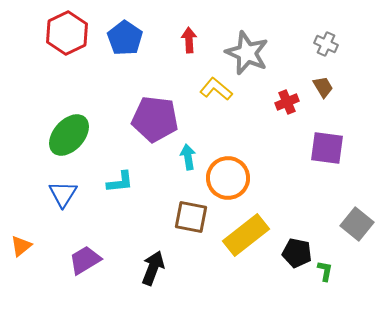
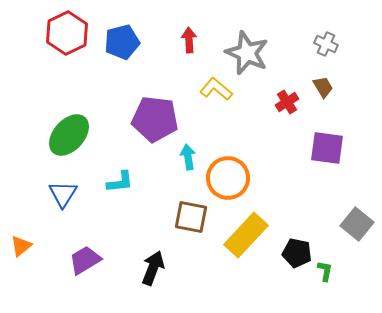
blue pentagon: moved 3 px left, 4 px down; rotated 24 degrees clockwise
red cross: rotated 10 degrees counterclockwise
yellow rectangle: rotated 9 degrees counterclockwise
